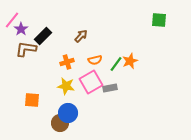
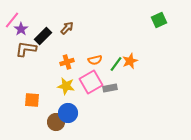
green square: rotated 28 degrees counterclockwise
brown arrow: moved 14 px left, 8 px up
brown circle: moved 4 px left, 1 px up
